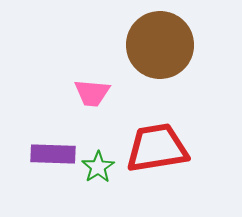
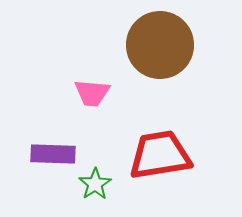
red trapezoid: moved 3 px right, 7 px down
green star: moved 3 px left, 17 px down
